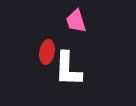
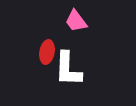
pink trapezoid: rotated 20 degrees counterclockwise
